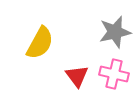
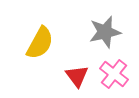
gray star: moved 10 px left
pink cross: rotated 24 degrees clockwise
